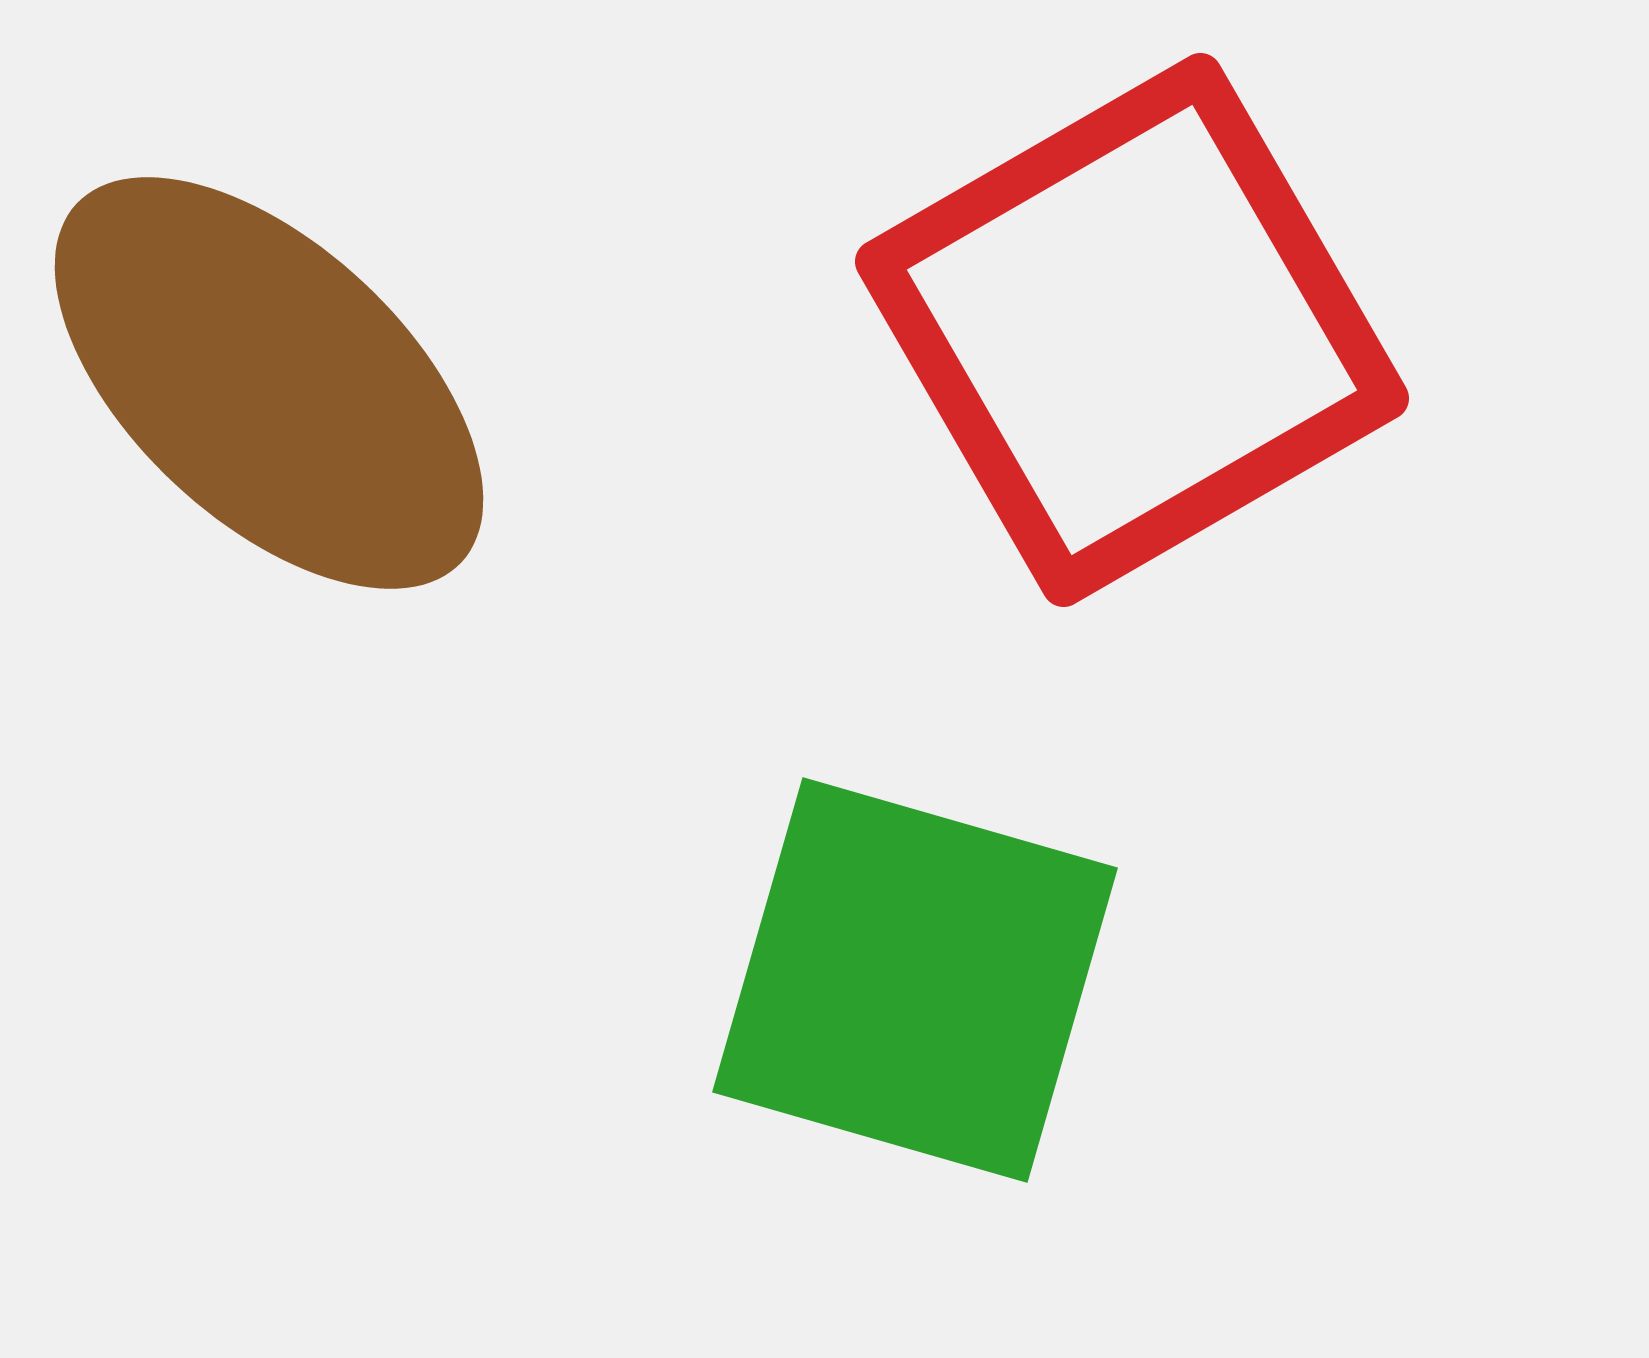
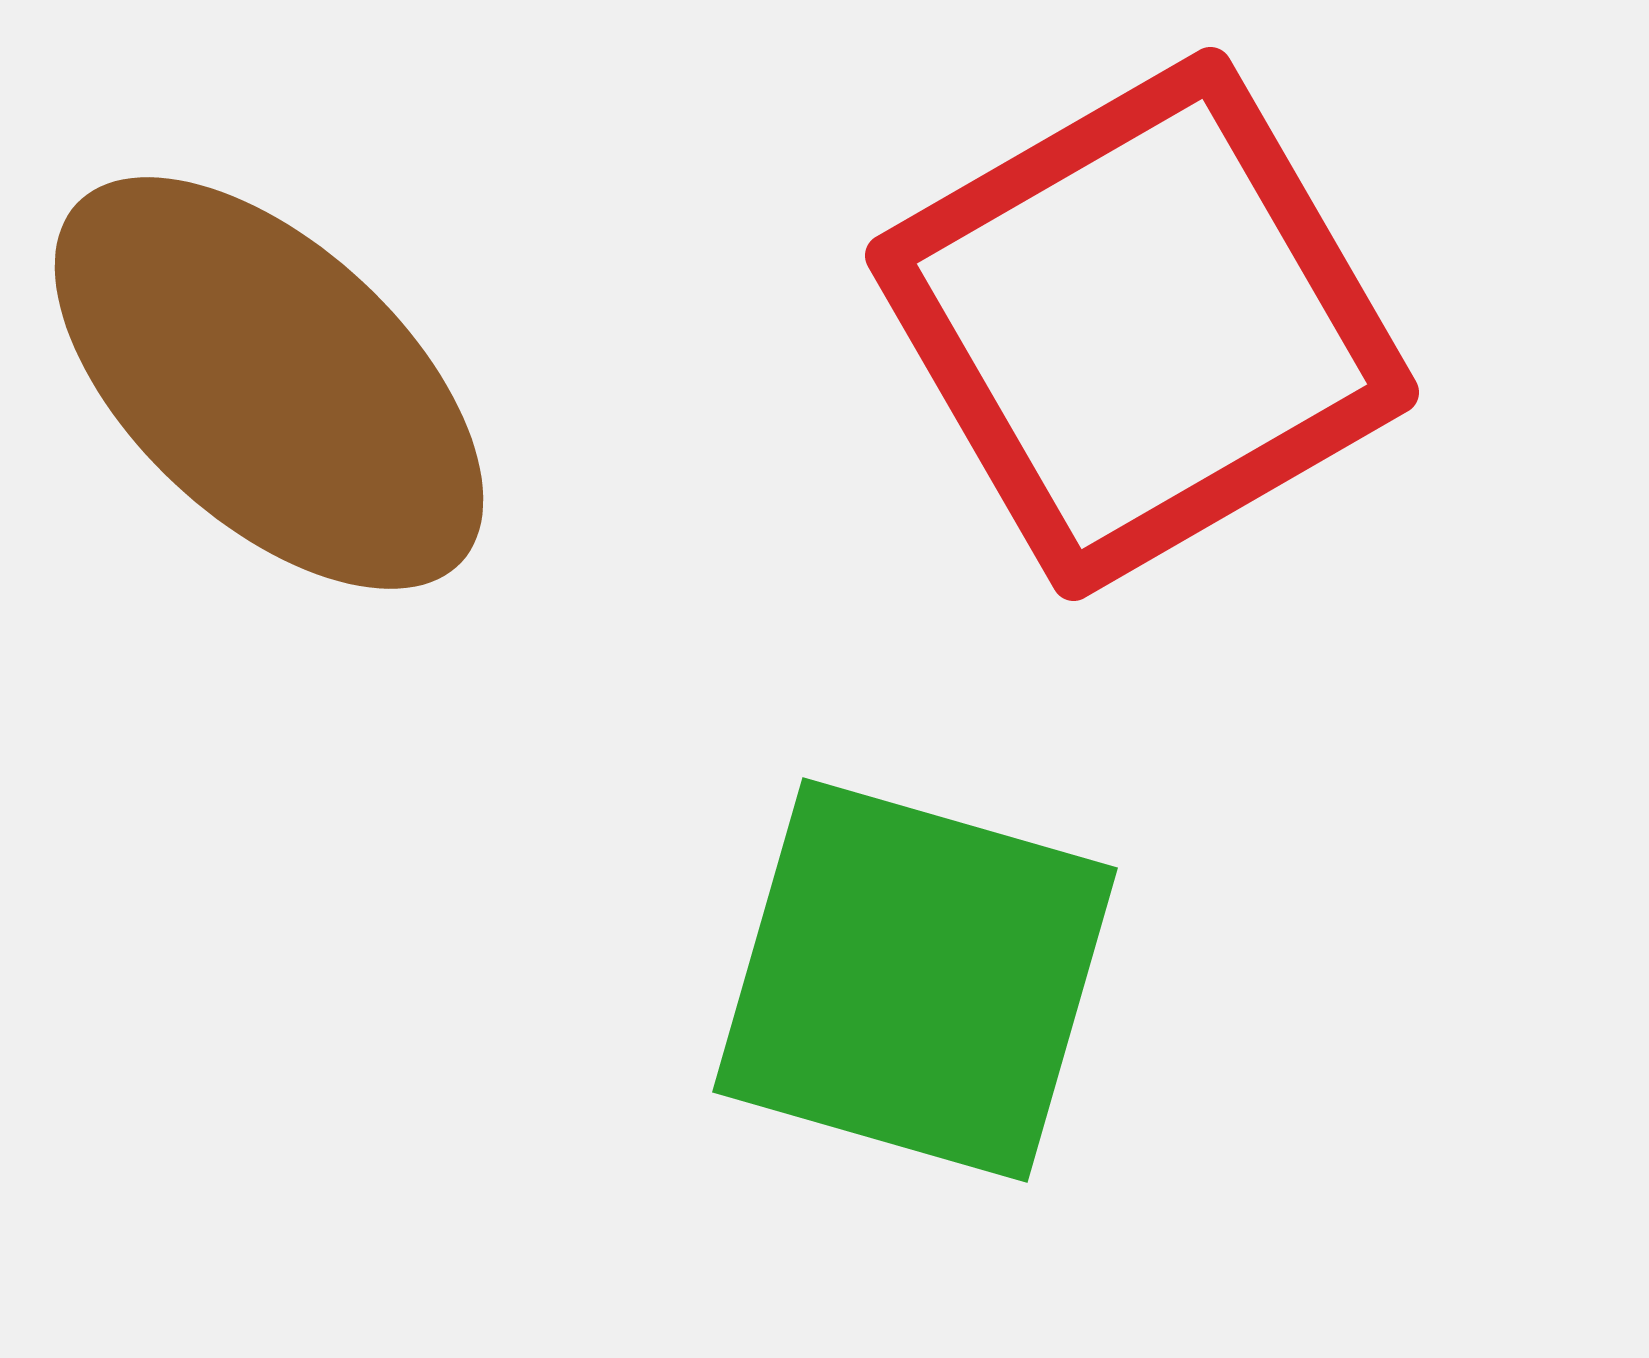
red square: moved 10 px right, 6 px up
